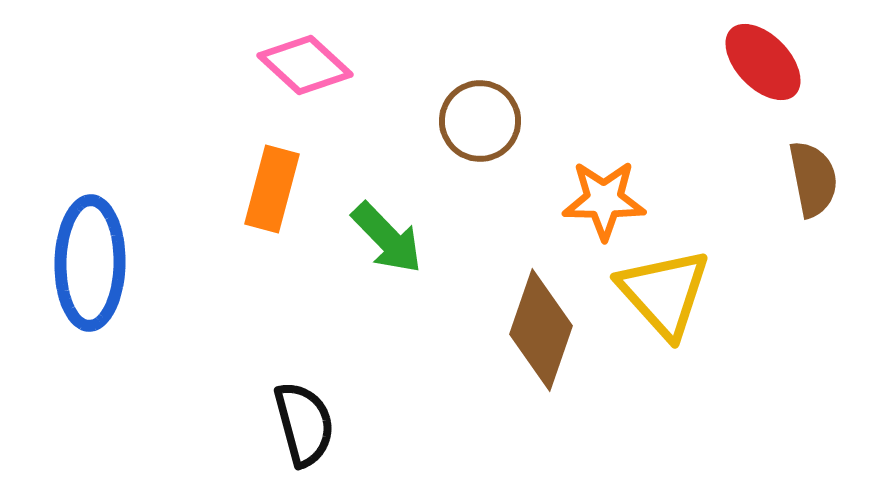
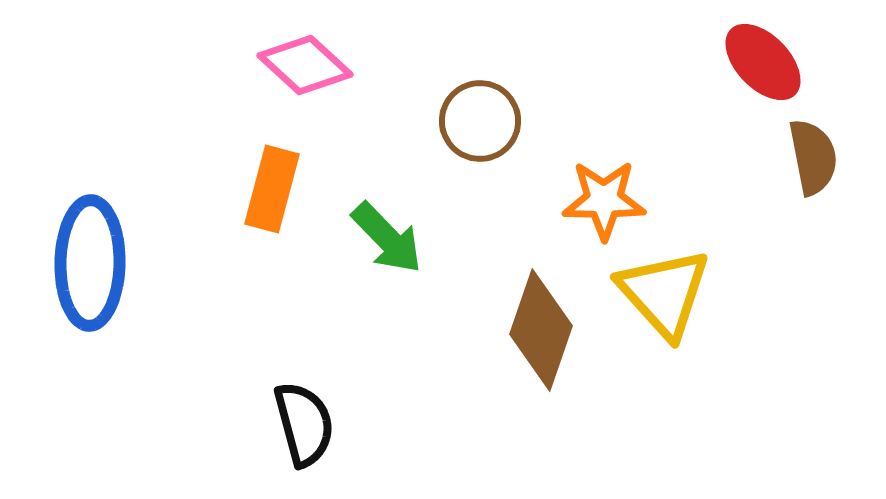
brown semicircle: moved 22 px up
